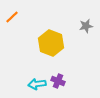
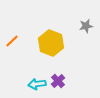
orange line: moved 24 px down
purple cross: rotated 24 degrees clockwise
